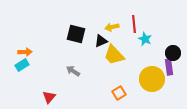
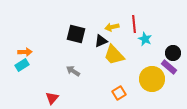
purple rectangle: rotated 42 degrees counterclockwise
red triangle: moved 3 px right, 1 px down
